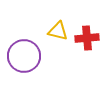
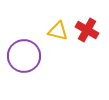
red cross: moved 8 px up; rotated 35 degrees clockwise
